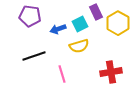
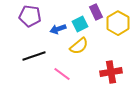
yellow semicircle: rotated 24 degrees counterclockwise
pink line: rotated 36 degrees counterclockwise
